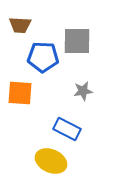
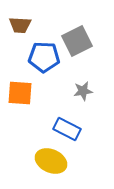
gray square: rotated 28 degrees counterclockwise
blue pentagon: moved 1 px right
